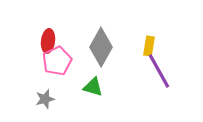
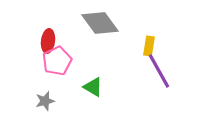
gray diamond: moved 1 px left, 24 px up; rotated 66 degrees counterclockwise
green triangle: rotated 15 degrees clockwise
gray star: moved 2 px down
